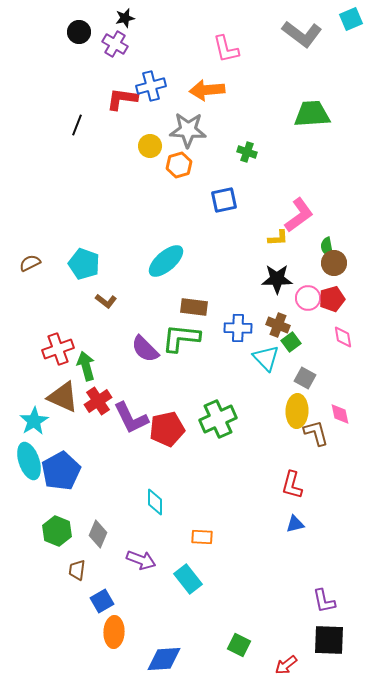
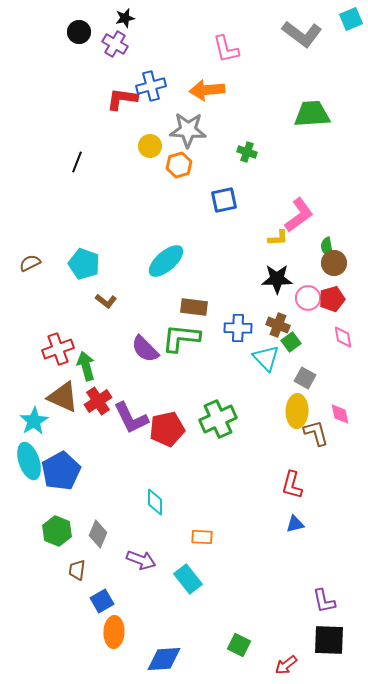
black line at (77, 125): moved 37 px down
